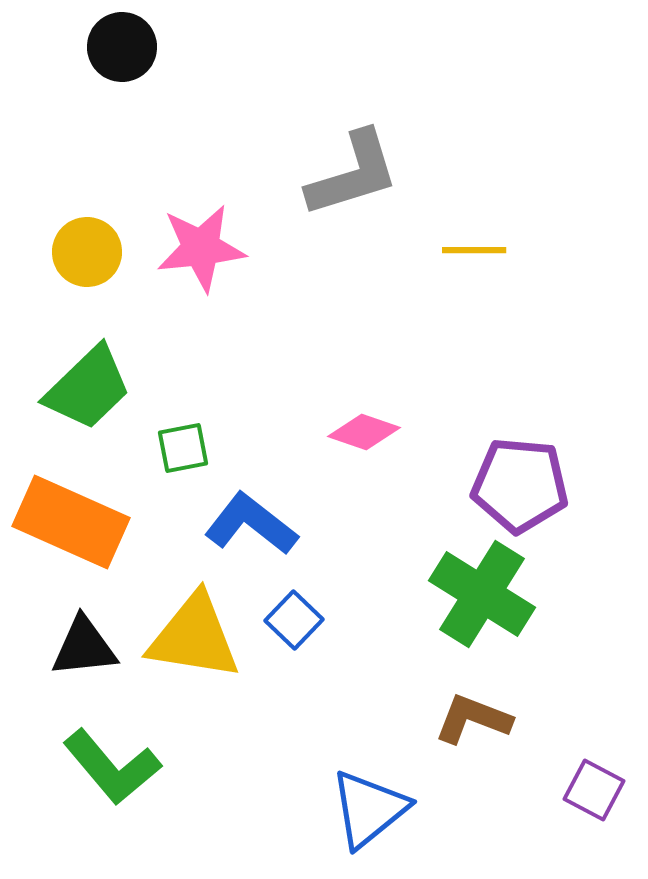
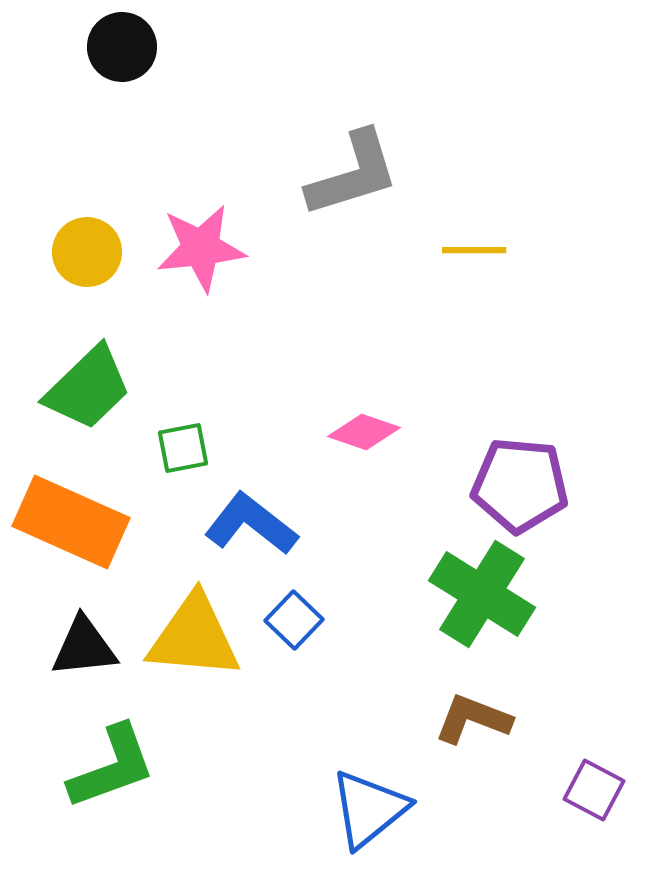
yellow triangle: rotated 4 degrees counterclockwise
green L-shape: rotated 70 degrees counterclockwise
